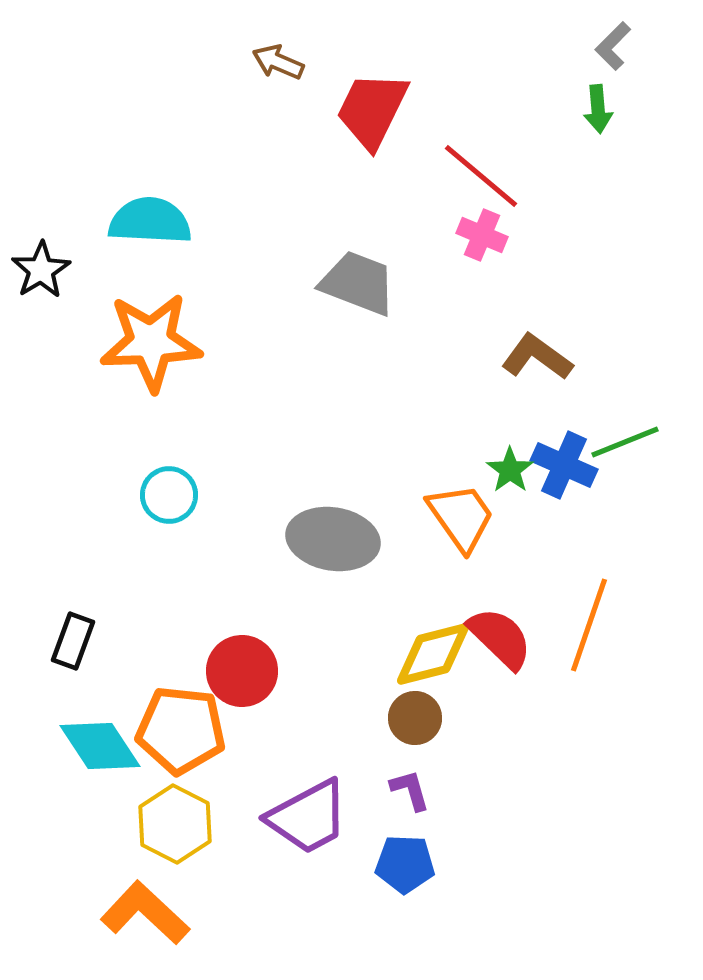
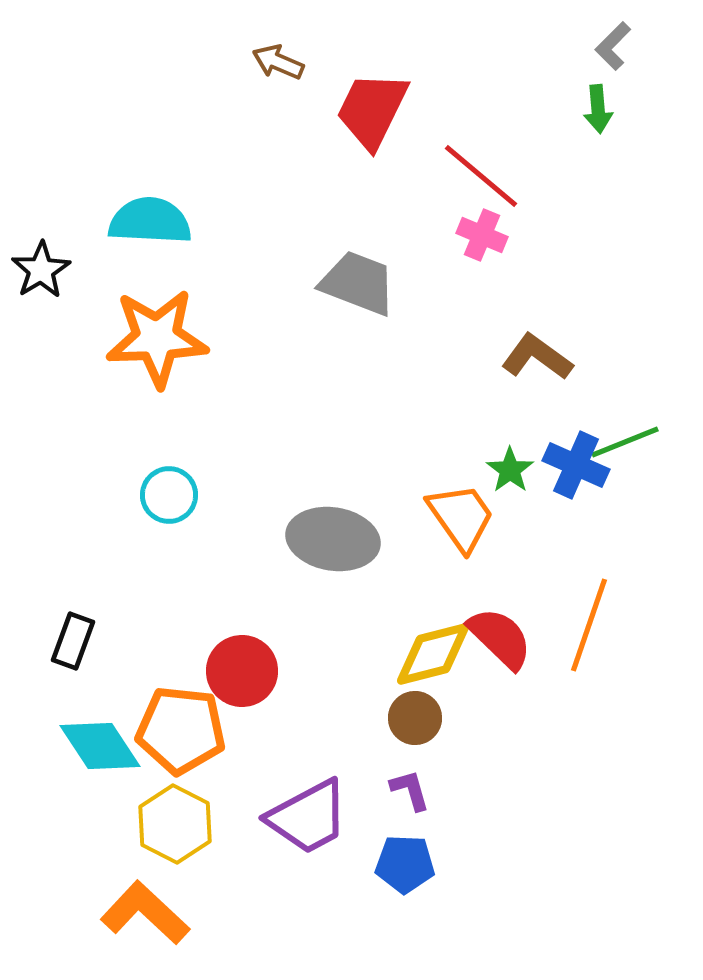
orange star: moved 6 px right, 4 px up
blue cross: moved 12 px right
